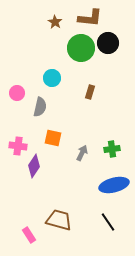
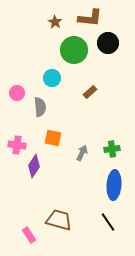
green circle: moved 7 px left, 2 px down
brown rectangle: rotated 32 degrees clockwise
gray semicircle: rotated 18 degrees counterclockwise
pink cross: moved 1 px left, 1 px up
blue ellipse: rotated 72 degrees counterclockwise
